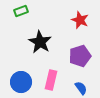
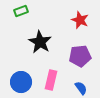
purple pentagon: rotated 10 degrees clockwise
